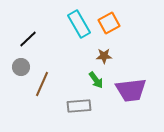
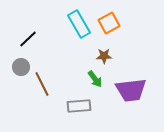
green arrow: moved 1 px left, 1 px up
brown line: rotated 50 degrees counterclockwise
